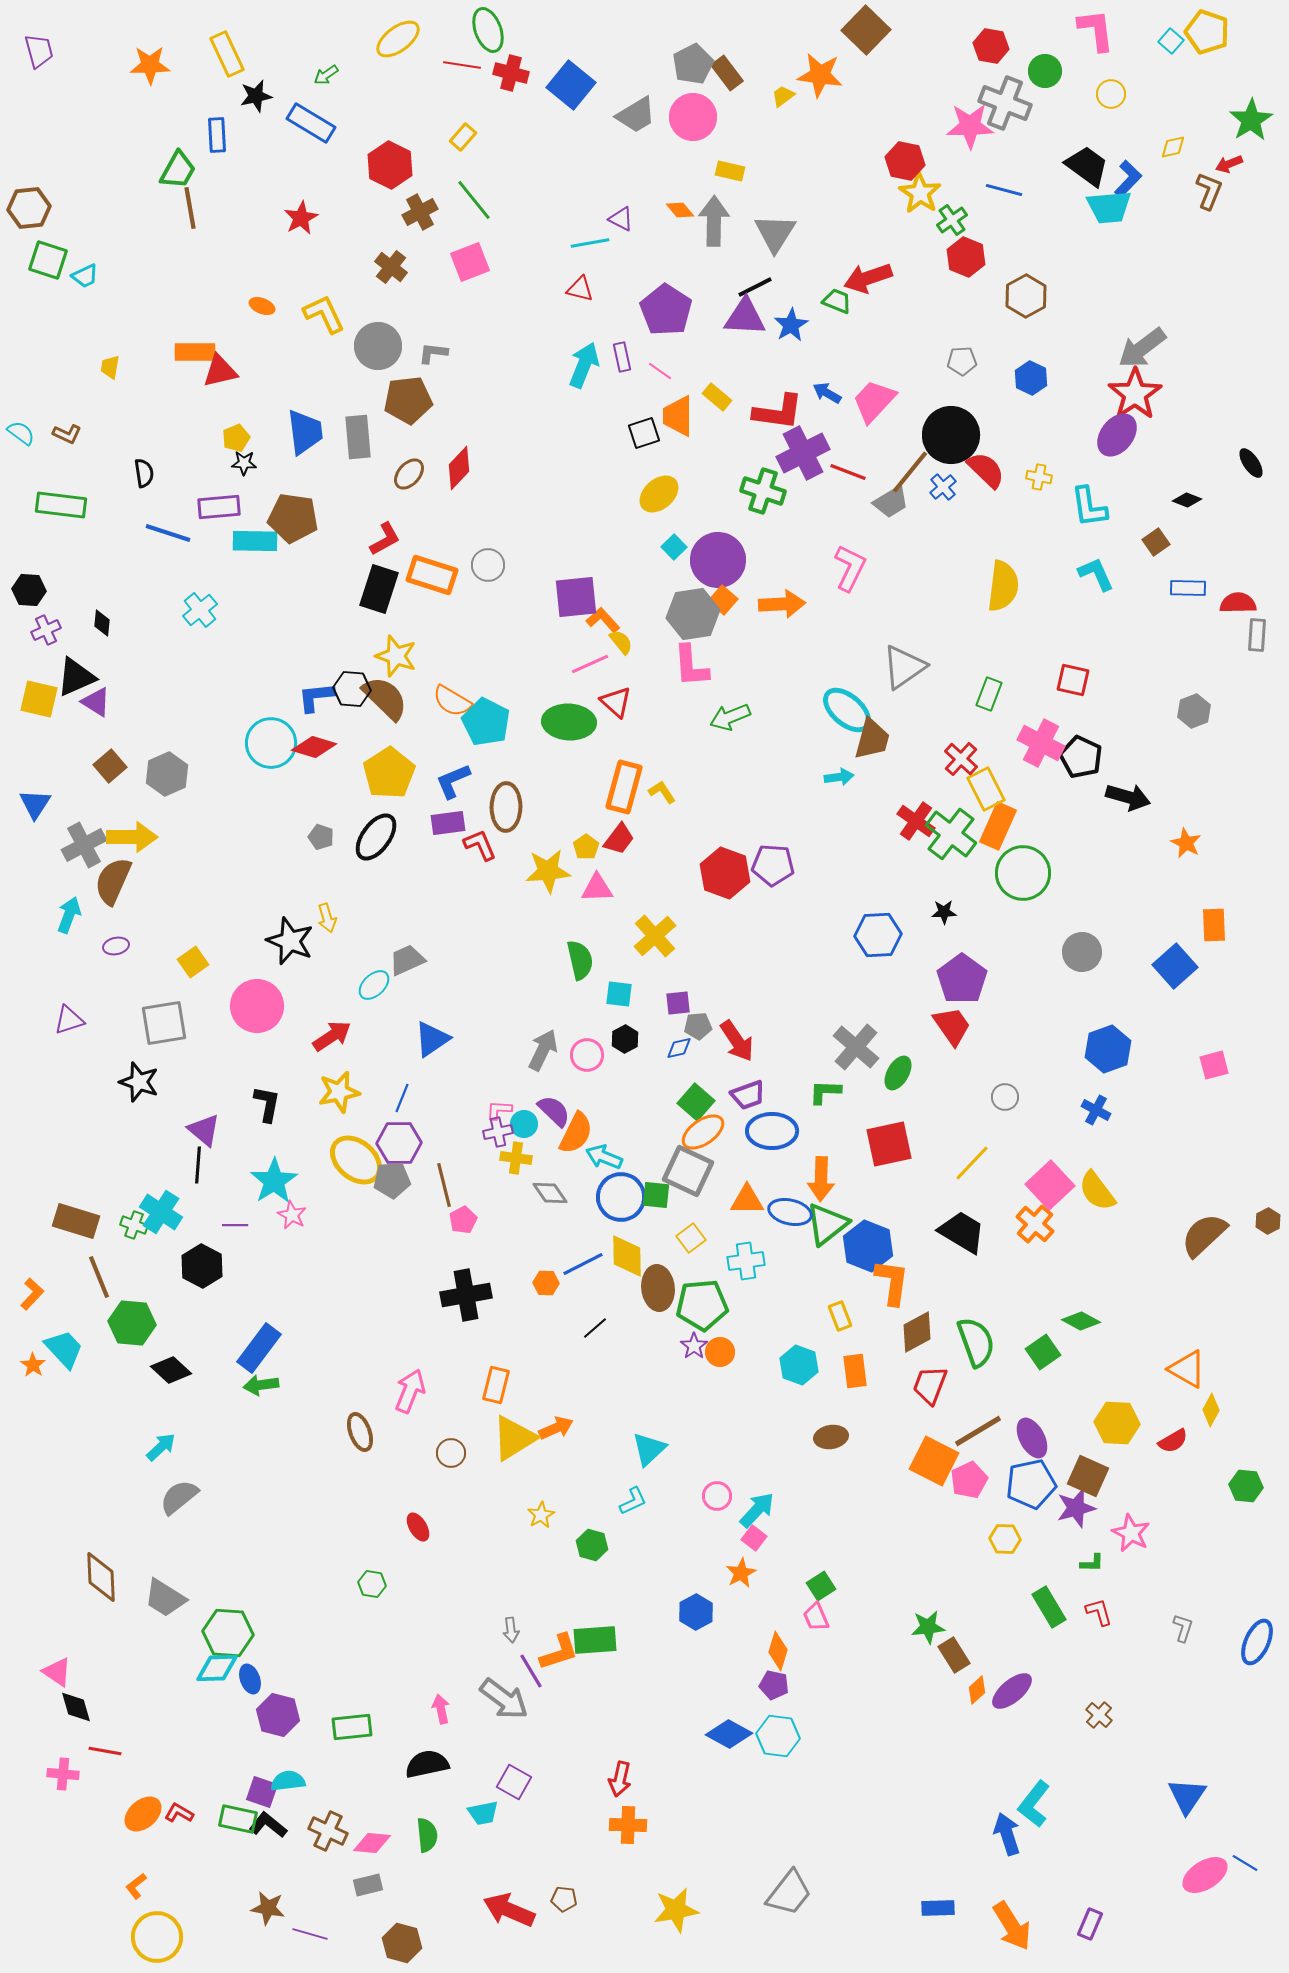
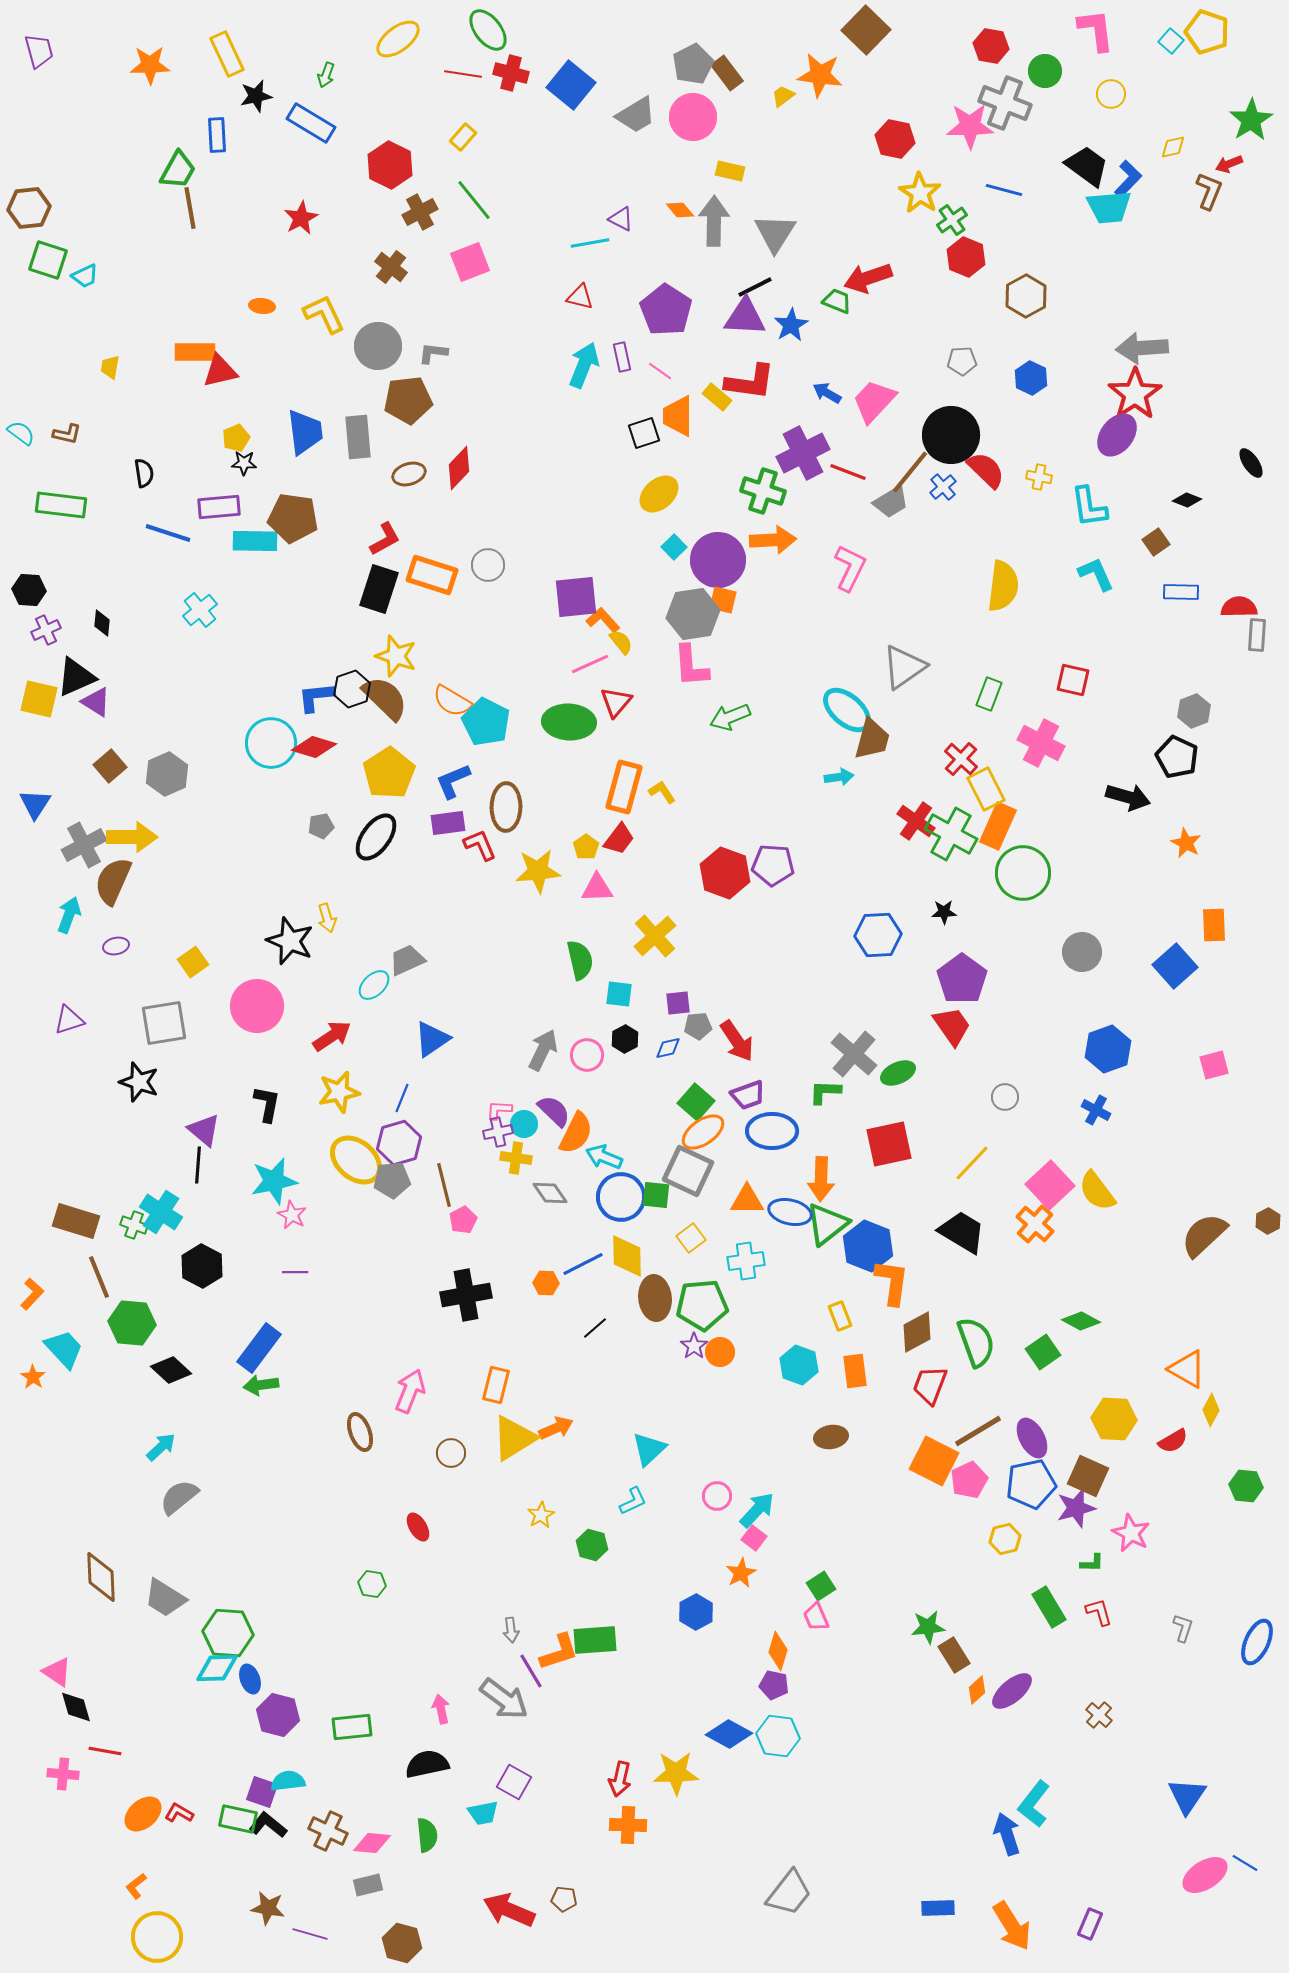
green ellipse at (488, 30): rotated 18 degrees counterclockwise
red line at (462, 65): moved 1 px right, 9 px down
green arrow at (326, 75): rotated 35 degrees counterclockwise
red hexagon at (905, 161): moved 10 px left, 22 px up
red triangle at (580, 289): moved 8 px down
orange ellipse at (262, 306): rotated 15 degrees counterclockwise
gray arrow at (1142, 348): rotated 33 degrees clockwise
red L-shape at (778, 412): moved 28 px left, 30 px up
brown L-shape at (67, 434): rotated 12 degrees counterclockwise
brown ellipse at (409, 474): rotated 32 degrees clockwise
blue rectangle at (1188, 588): moved 7 px left, 4 px down
orange square at (723, 600): rotated 28 degrees counterclockwise
red semicircle at (1238, 603): moved 1 px right, 4 px down
orange arrow at (782, 604): moved 9 px left, 64 px up
black hexagon at (352, 689): rotated 24 degrees counterclockwise
red triangle at (616, 702): rotated 28 degrees clockwise
black pentagon at (1081, 757): moved 96 px right
green cross at (951, 834): rotated 9 degrees counterclockwise
gray pentagon at (321, 837): moved 11 px up; rotated 30 degrees counterclockwise
yellow star at (548, 871): moved 10 px left
gray cross at (856, 1047): moved 2 px left, 7 px down
blue diamond at (679, 1048): moved 11 px left
green ellipse at (898, 1073): rotated 36 degrees clockwise
purple hexagon at (399, 1143): rotated 15 degrees counterclockwise
cyan star at (274, 1181): rotated 21 degrees clockwise
purple line at (235, 1225): moved 60 px right, 47 px down
brown ellipse at (658, 1288): moved 3 px left, 10 px down
orange star at (33, 1365): moved 12 px down
yellow hexagon at (1117, 1423): moved 3 px left, 4 px up
yellow hexagon at (1005, 1539): rotated 16 degrees counterclockwise
yellow star at (676, 1910): moved 137 px up; rotated 9 degrees clockwise
